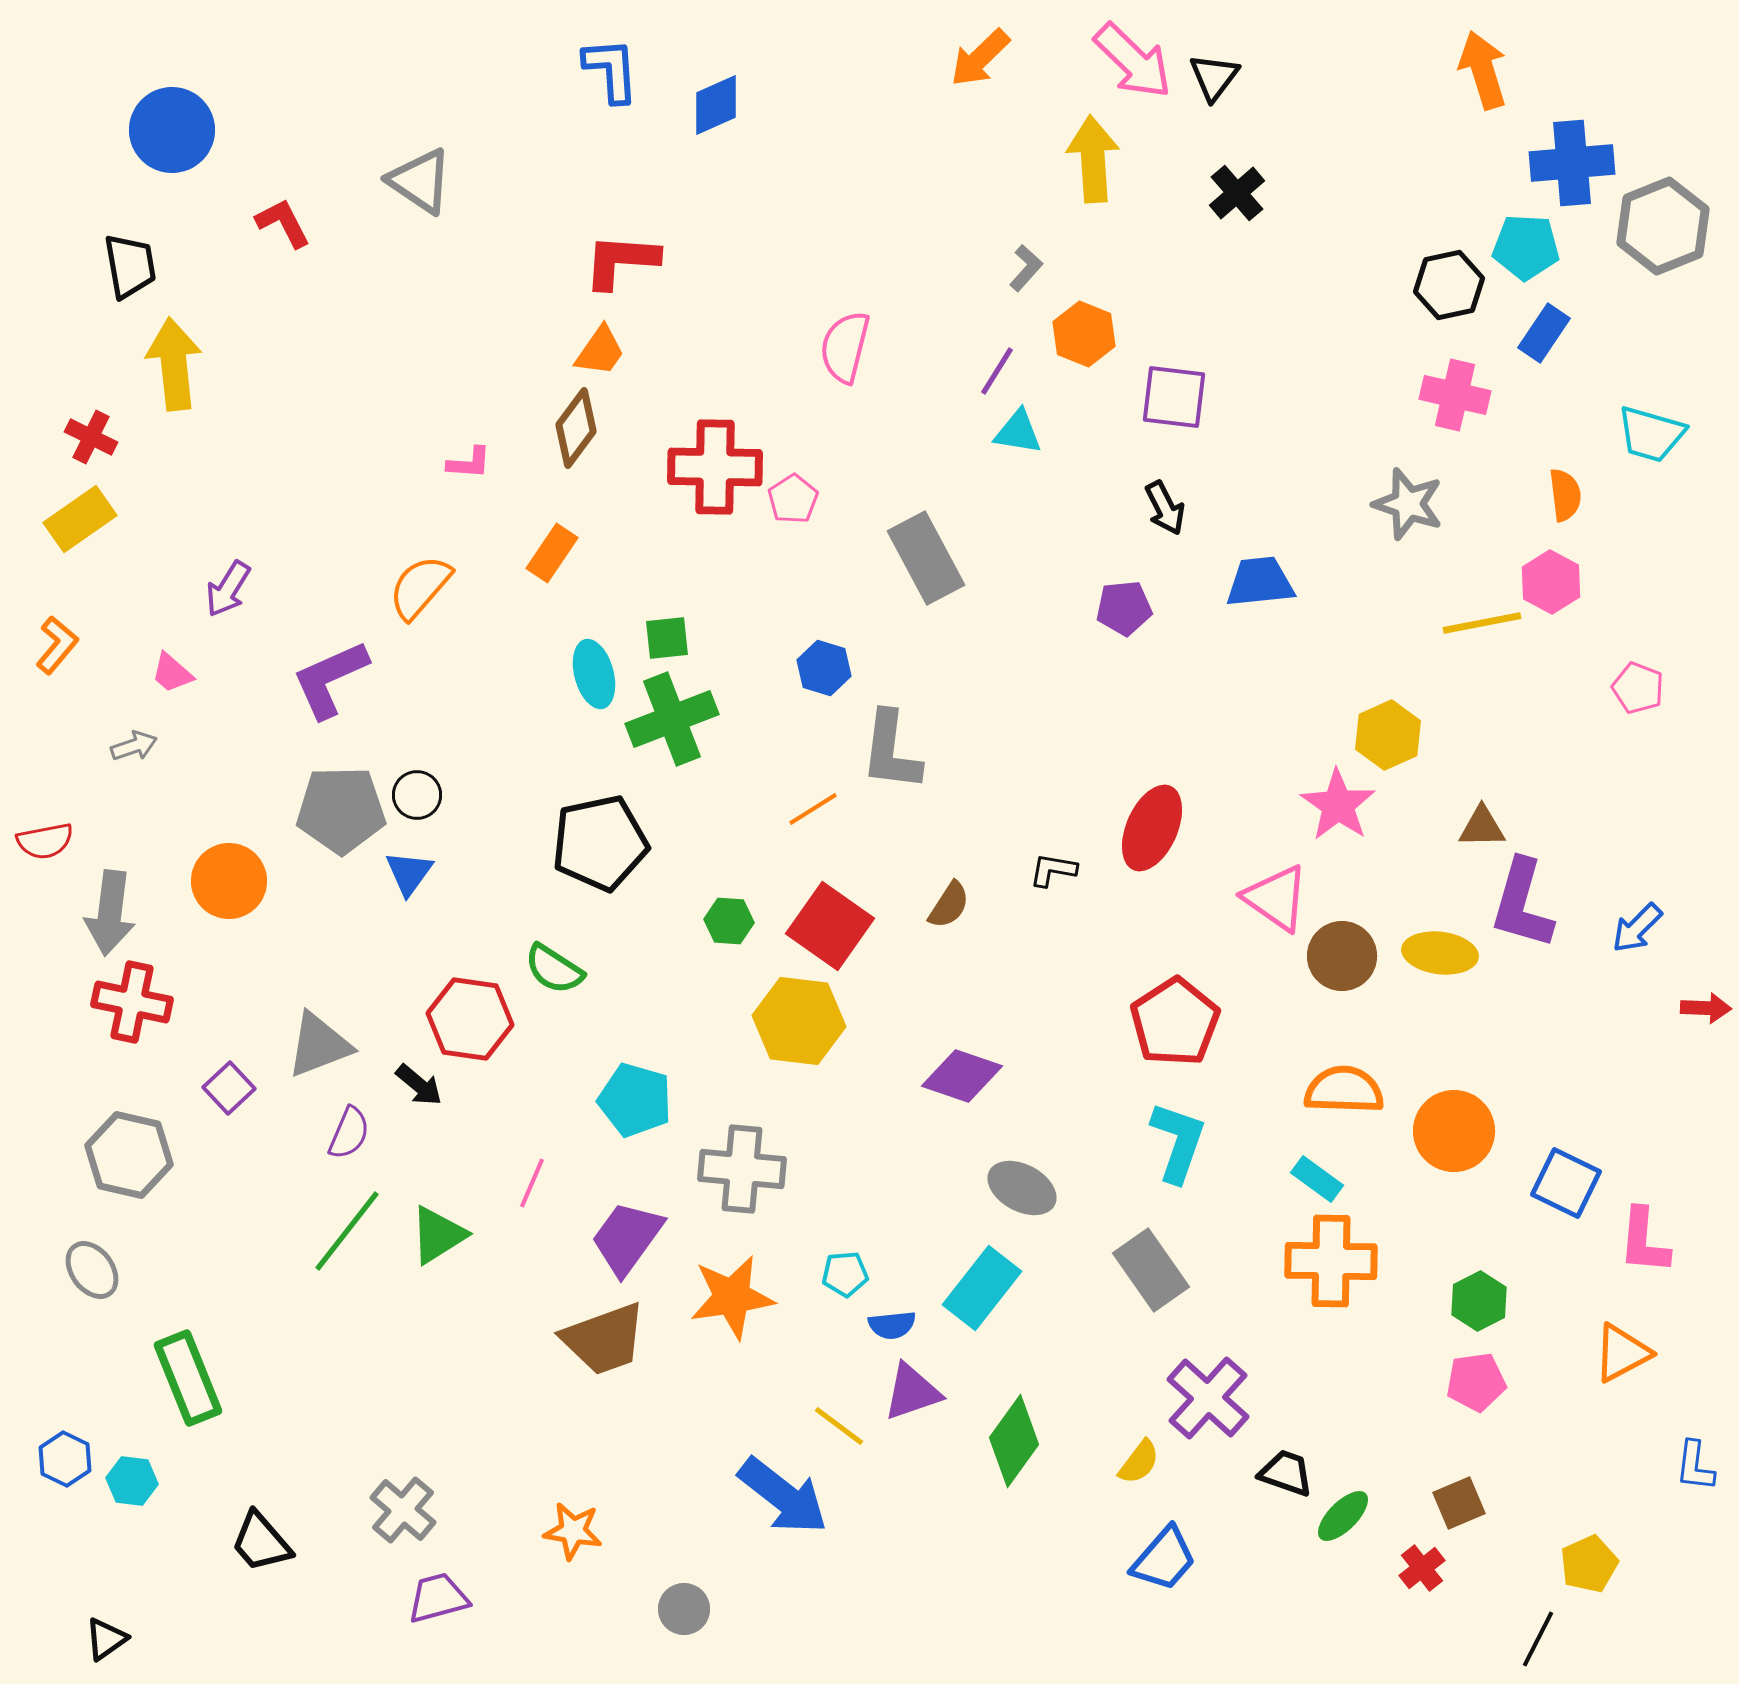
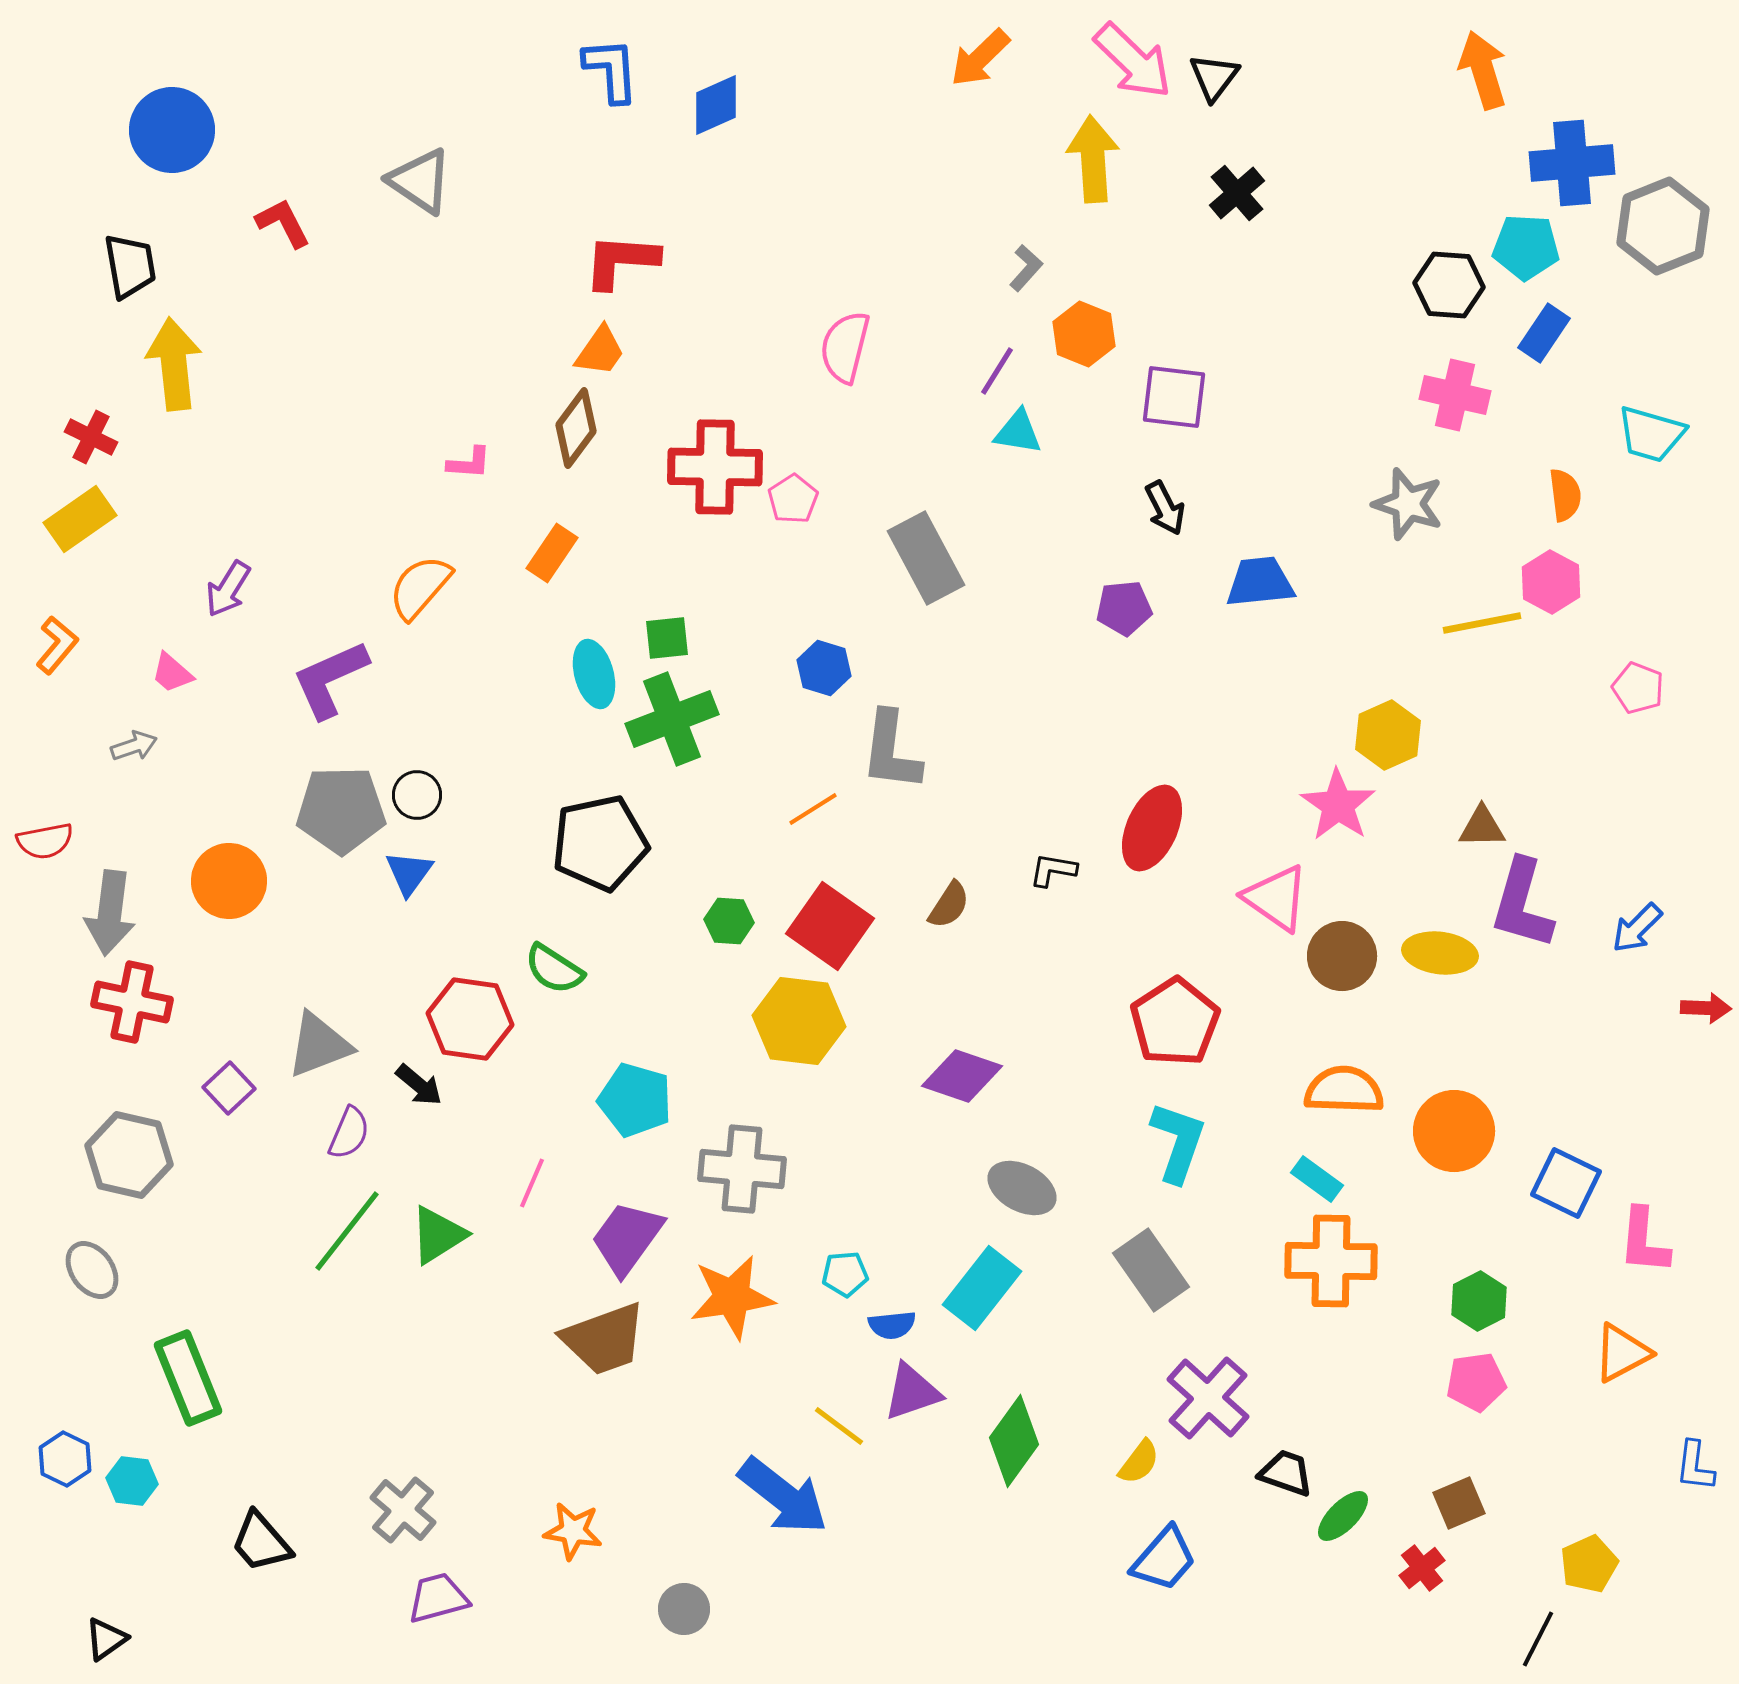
black hexagon at (1449, 285): rotated 16 degrees clockwise
